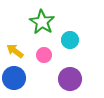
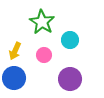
yellow arrow: rotated 102 degrees counterclockwise
